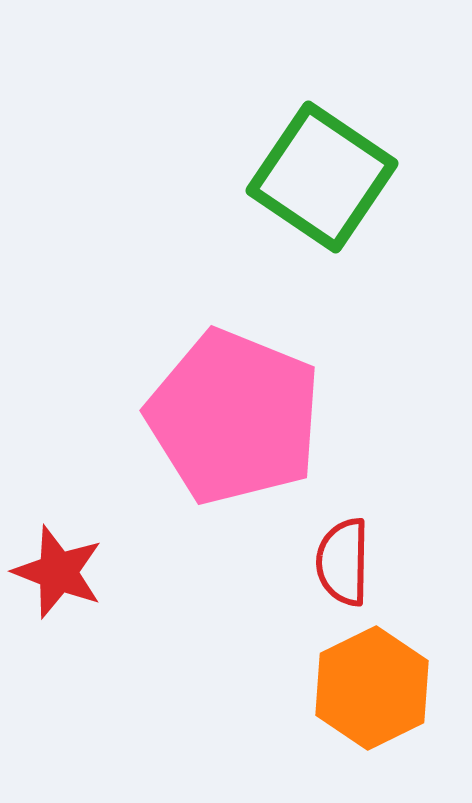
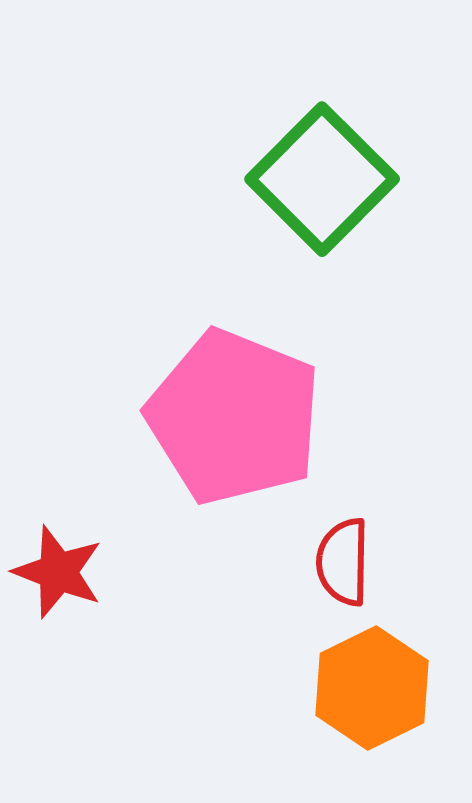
green square: moved 2 px down; rotated 11 degrees clockwise
